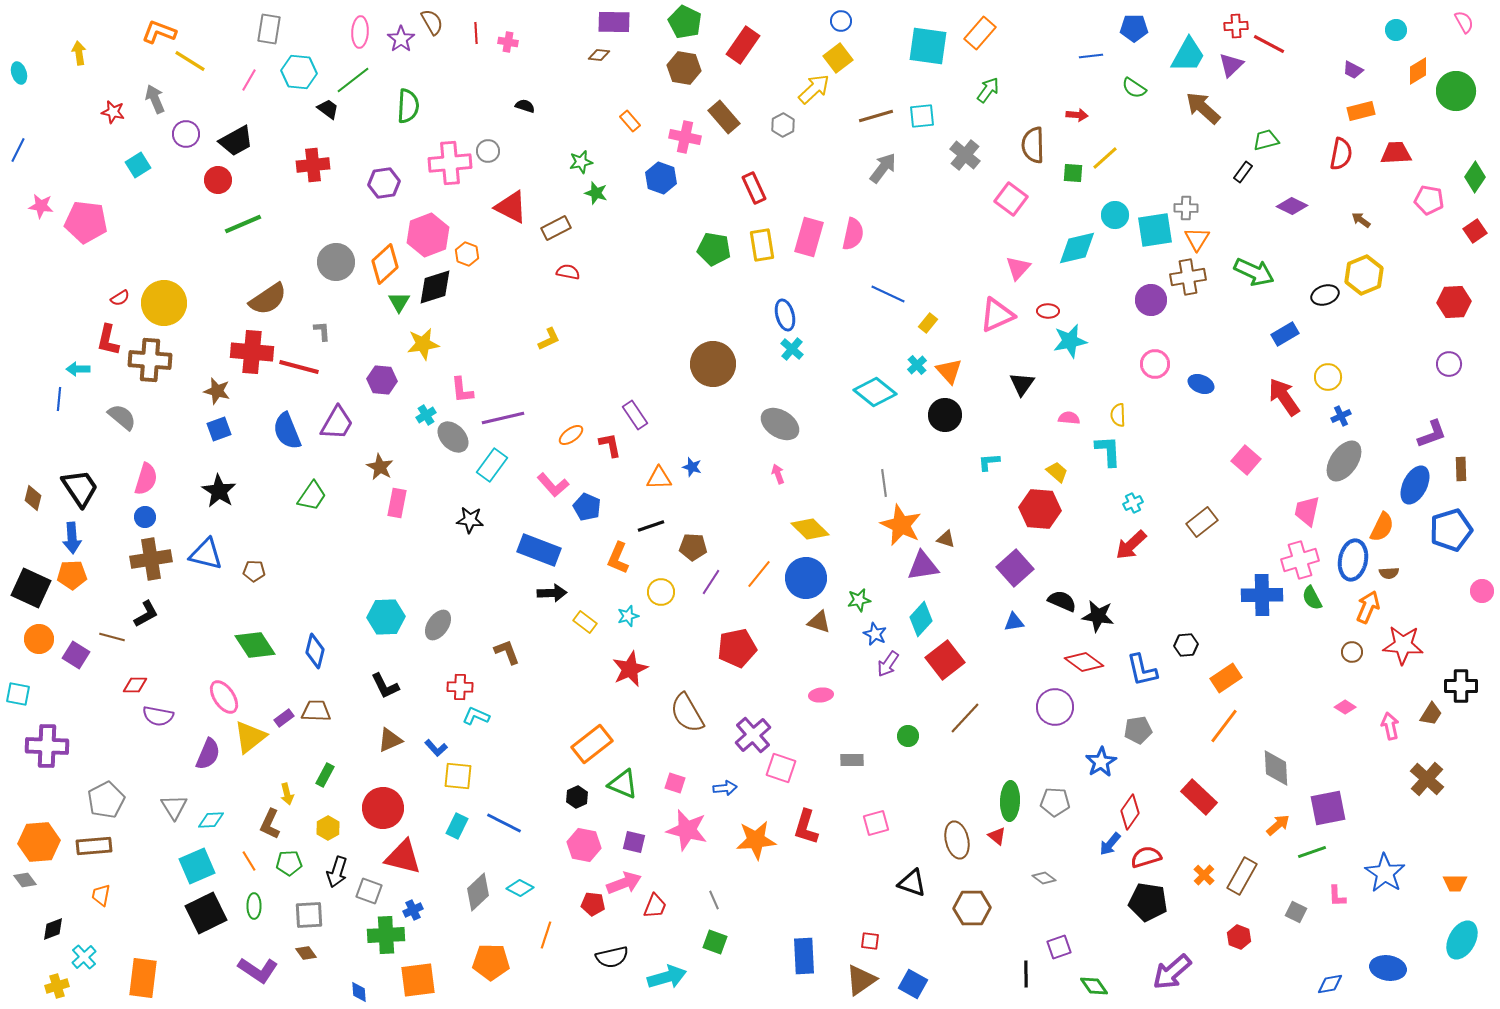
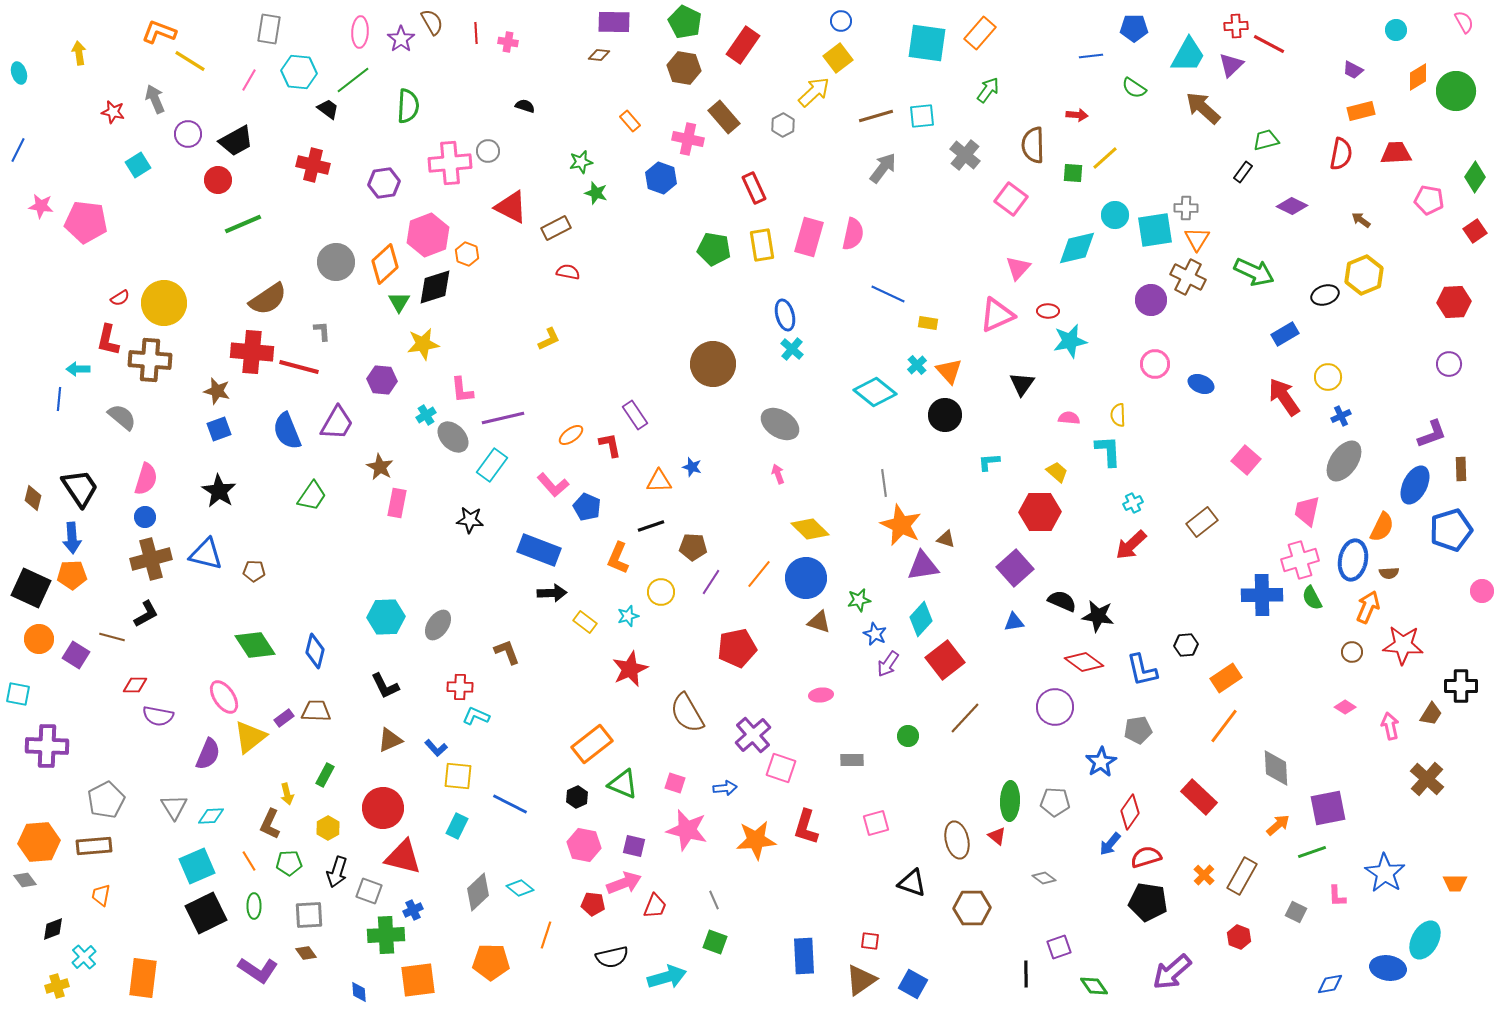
cyan square at (928, 46): moved 1 px left, 3 px up
orange diamond at (1418, 71): moved 6 px down
yellow arrow at (814, 89): moved 3 px down
purple circle at (186, 134): moved 2 px right
pink cross at (685, 137): moved 3 px right, 2 px down
red cross at (313, 165): rotated 20 degrees clockwise
brown cross at (1188, 277): rotated 36 degrees clockwise
yellow rectangle at (928, 323): rotated 60 degrees clockwise
orange triangle at (659, 478): moved 3 px down
red hexagon at (1040, 509): moved 3 px down; rotated 6 degrees counterclockwise
brown cross at (151, 559): rotated 6 degrees counterclockwise
cyan diamond at (211, 820): moved 4 px up
blue line at (504, 823): moved 6 px right, 19 px up
purple square at (634, 842): moved 4 px down
cyan diamond at (520, 888): rotated 12 degrees clockwise
cyan ellipse at (1462, 940): moved 37 px left
